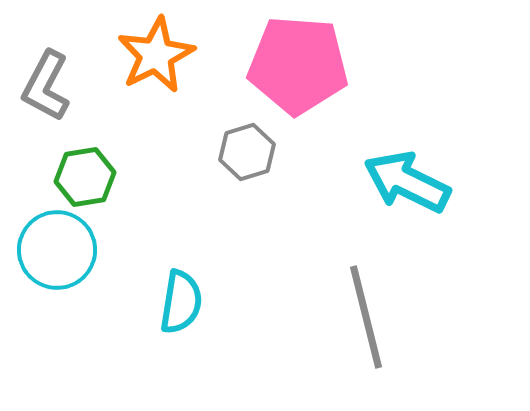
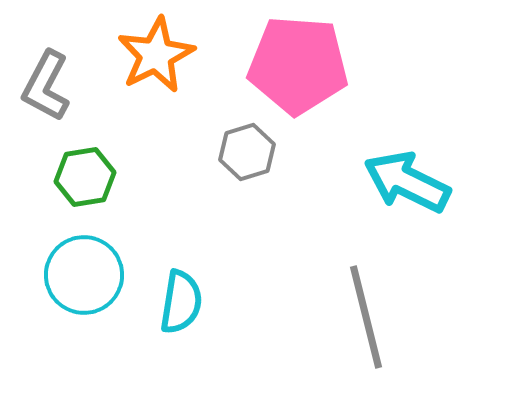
cyan circle: moved 27 px right, 25 px down
